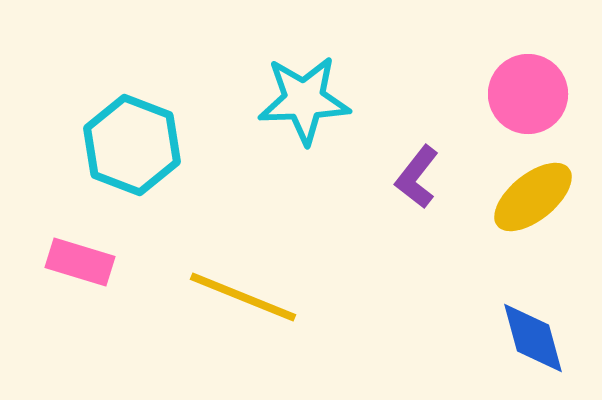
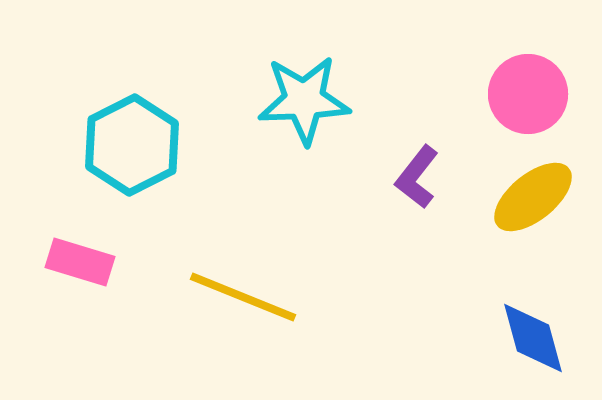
cyan hexagon: rotated 12 degrees clockwise
